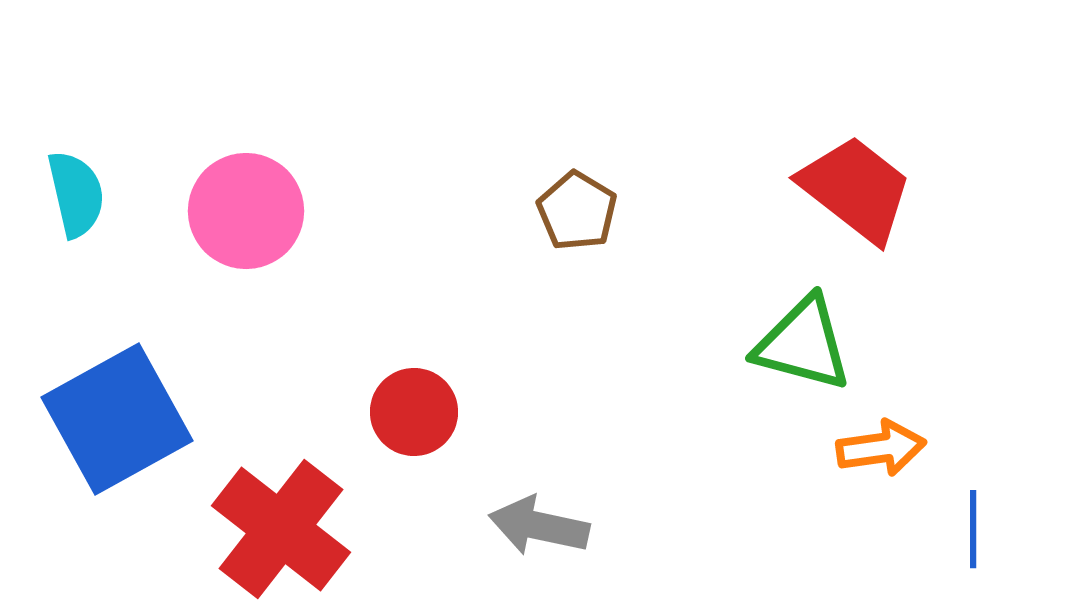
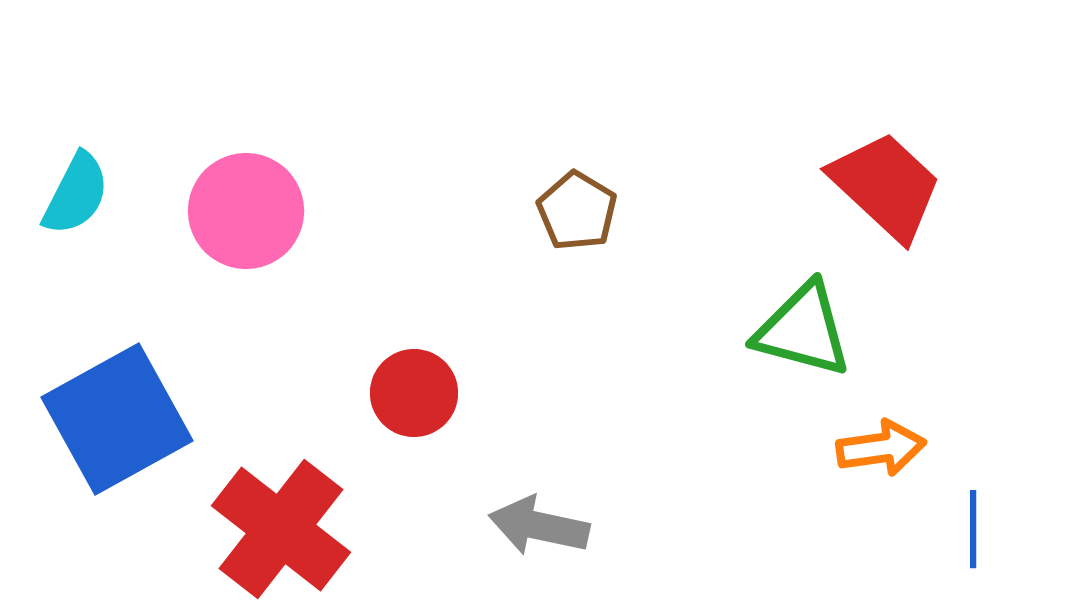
red trapezoid: moved 30 px right, 3 px up; rotated 5 degrees clockwise
cyan semicircle: rotated 40 degrees clockwise
green triangle: moved 14 px up
red circle: moved 19 px up
